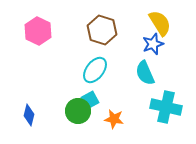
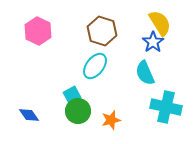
brown hexagon: moved 1 px down
blue star: moved 2 px up; rotated 15 degrees counterclockwise
cyan ellipse: moved 4 px up
cyan square: moved 18 px left, 5 px up
blue diamond: rotated 50 degrees counterclockwise
orange star: moved 3 px left, 1 px down; rotated 24 degrees counterclockwise
